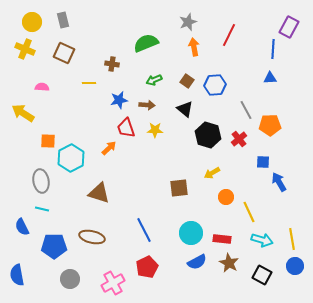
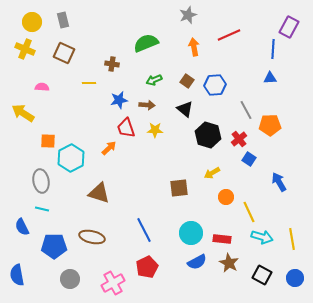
gray star at (188, 22): moved 7 px up
red line at (229, 35): rotated 40 degrees clockwise
blue square at (263, 162): moved 14 px left, 3 px up; rotated 32 degrees clockwise
cyan arrow at (262, 240): moved 3 px up
blue circle at (295, 266): moved 12 px down
